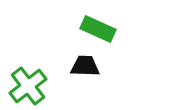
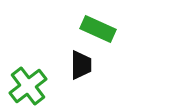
black trapezoid: moved 4 px left, 1 px up; rotated 88 degrees clockwise
